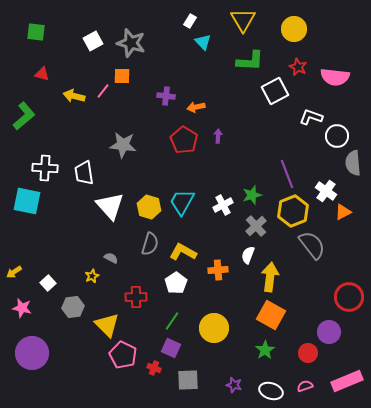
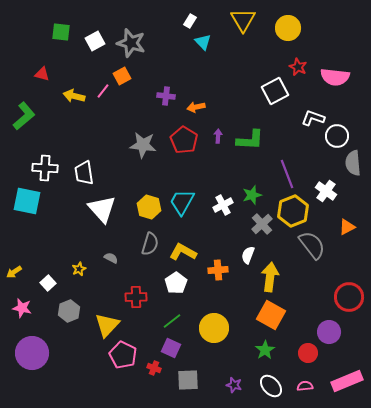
yellow circle at (294, 29): moved 6 px left, 1 px up
green square at (36, 32): moved 25 px right
white square at (93, 41): moved 2 px right
green L-shape at (250, 61): moved 79 px down
orange square at (122, 76): rotated 30 degrees counterclockwise
white L-shape at (311, 117): moved 2 px right, 1 px down
gray star at (123, 145): moved 20 px right
white triangle at (110, 206): moved 8 px left, 3 px down
orange triangle at (343, 212): moved 4 px right, 15 px down
gray cross at (256, 226): moved 6 px right, 2 px up
yellow star at (92, 276): moved 13 px left, 7 px up
gray hexagon at (73, 307): moved 4 px left, 4 px down; rotated 15 degrees counterclockwise
green line at (172, 321): rotated 18 degrees clockwise
yellow triangle at (107, 325): rotated 28 degrees clockwise
pink semicircle at (305, 386): rotated 14 degrees clockwise
white ellipse at (271, 391): moved 5 px up; rotated 30 degrees clockwise
